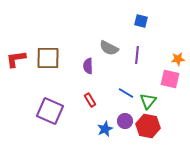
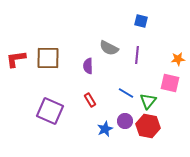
pink square: moved 4 px down
